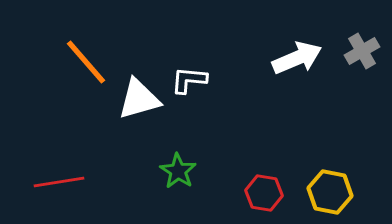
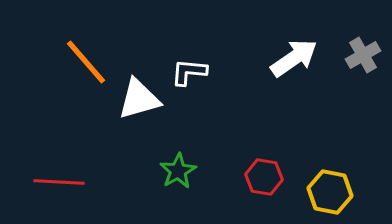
gray cross: moved 1 px right, 4 px down
white arrow: moved 3 px left; rotated 12 degrees counterclockwise
white L-shape: moved 8 px up
green star: rotated 9 degrees clockwise
red line: rotated 12 degrees clockwise
red hexagon: moved 16 px up
